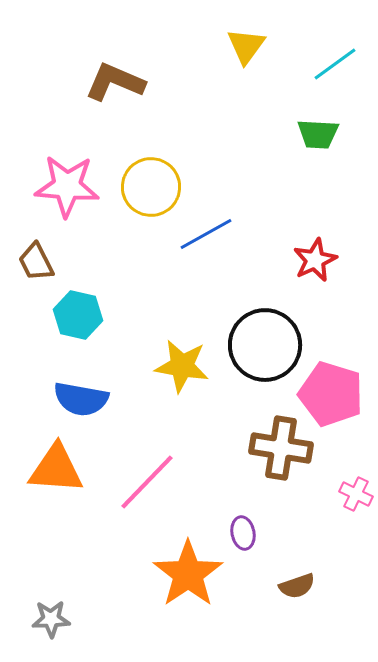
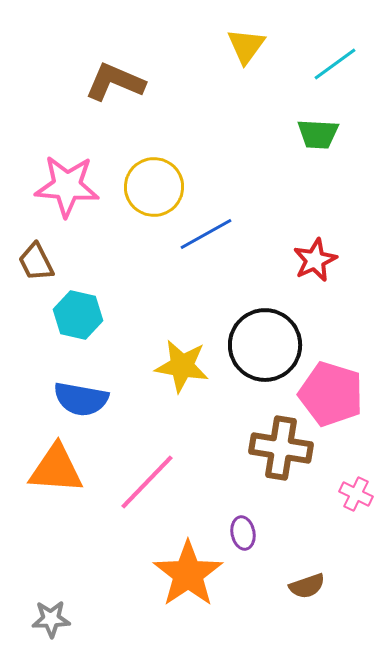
yellow circle: moved 3 px right
brown semicircle: moved 10 px right
